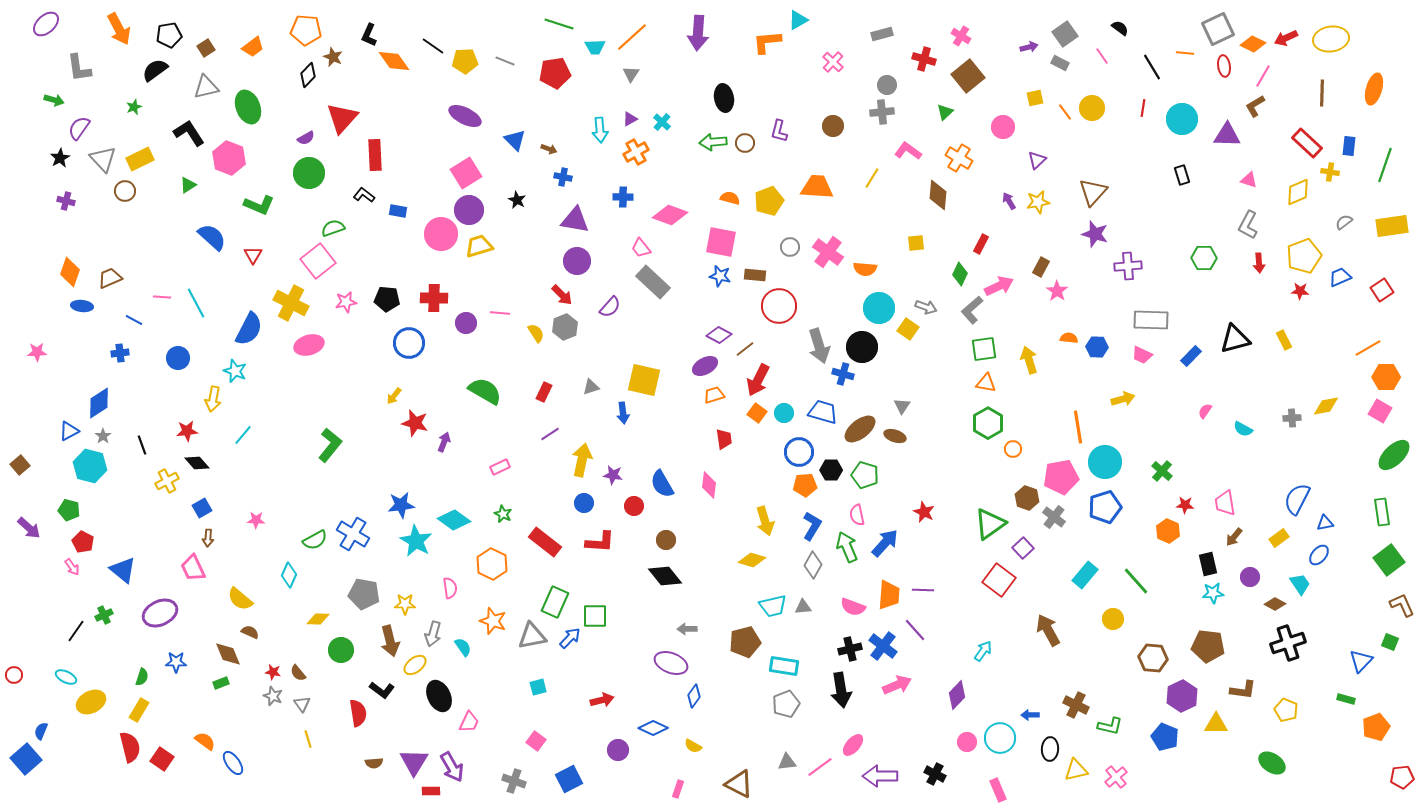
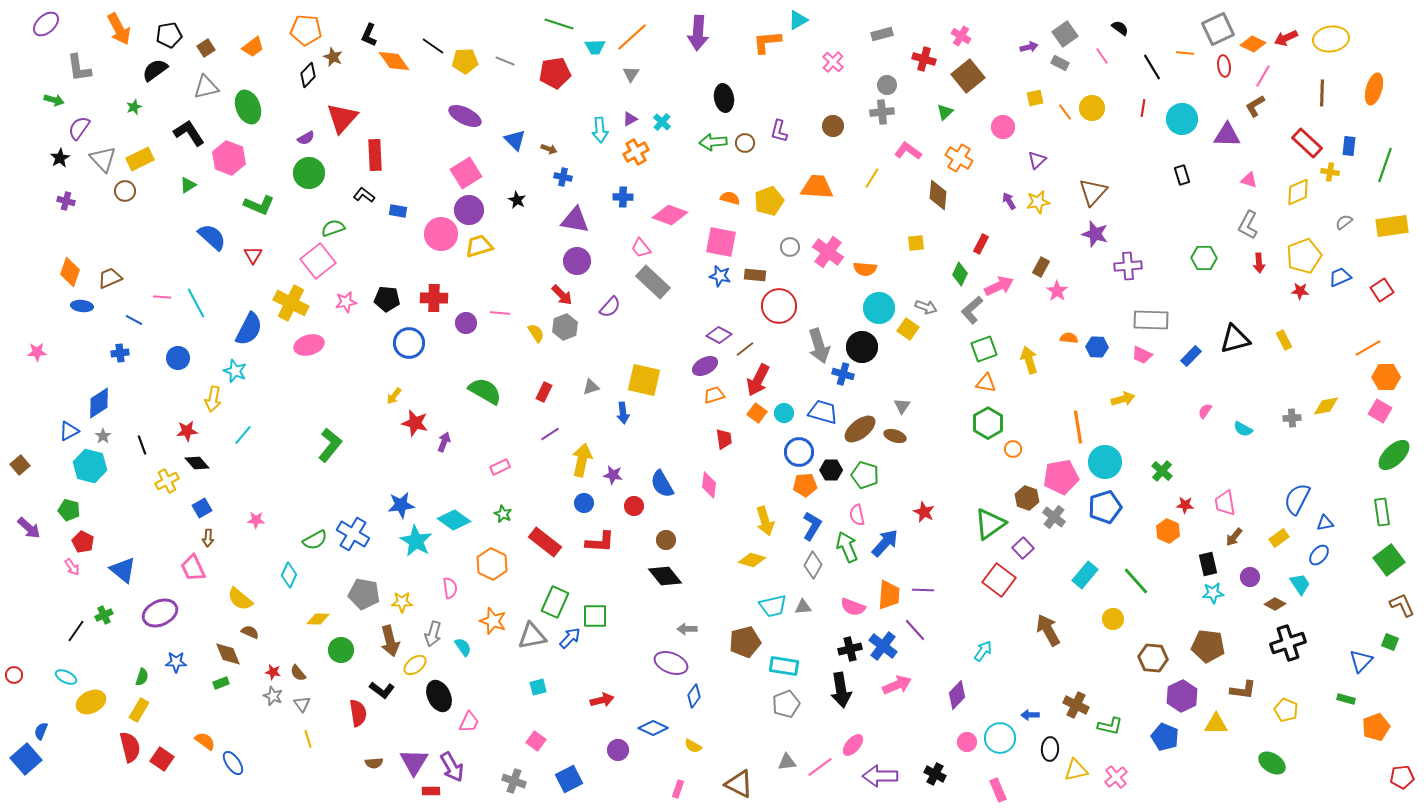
green square at (984, 349): rotated 12 degrees counterclockwise
yellow star at (405, 604): moved 3 px left, 2 px up
